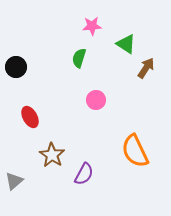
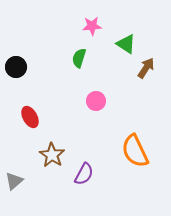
pink circle: moved 1 px down
